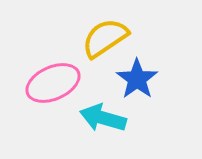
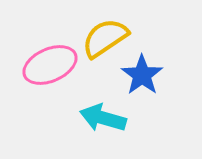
blue star: moved 5 px right, 4 px up
pink ellipse: moved 3 px left, 18 px up
